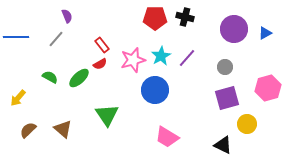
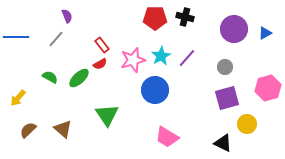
black triangle: moved 2 px up
